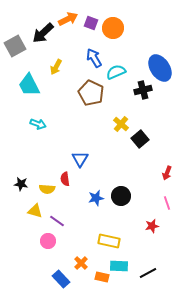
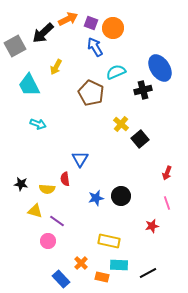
blue arrow: moved 1 px right, 11 px up
cyan rectangle: moved 1 px up
